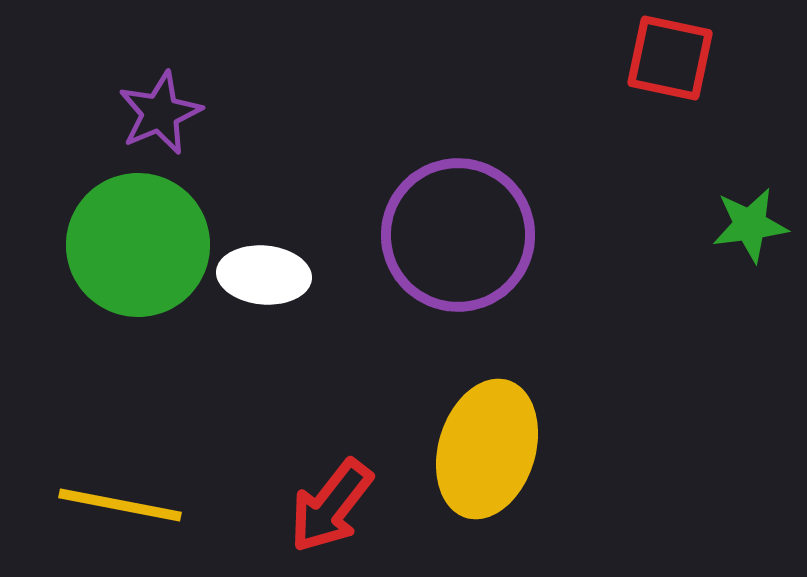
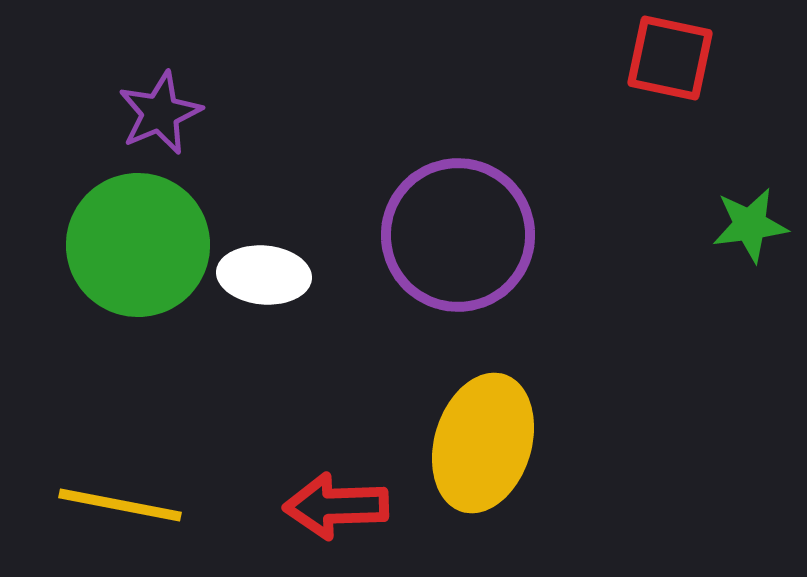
yellow ellipse: moved 4 px left, 6 px up
red arrow: moved 5 px right; rotated 50 degrees clockwise
